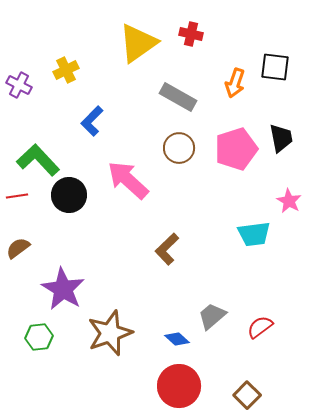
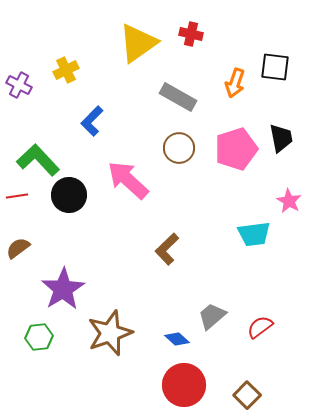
purple star: rotated 9 degrees clockwise
red circle: moved 5 px right, 1 px up
